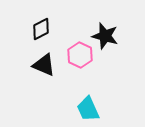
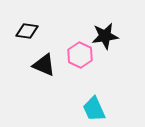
black diamond: moved 14 px left, 2 px down; rotated 35 degrees clockwise
black star: rotated 24 degrees counterclockwise
cyan trapezoid: moved 6 px right
